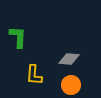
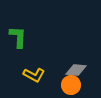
gray diamond: moved 7 px right, 11 px down
yellow L-shape: rotated 65 degrees counterclockwise
